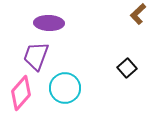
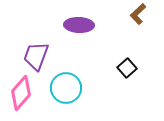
purple ellipse: moved 30 px right, 2 px down
cyan circle: moved 1 px right
